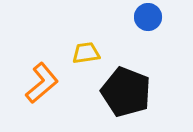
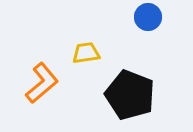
black pentagon: moved 4 px right, 3 px down
